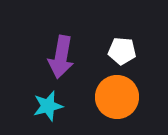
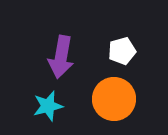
white pentagon: rotated 20 degrees counterclockwise
orange circle: moved 3 px left, 2 px down
